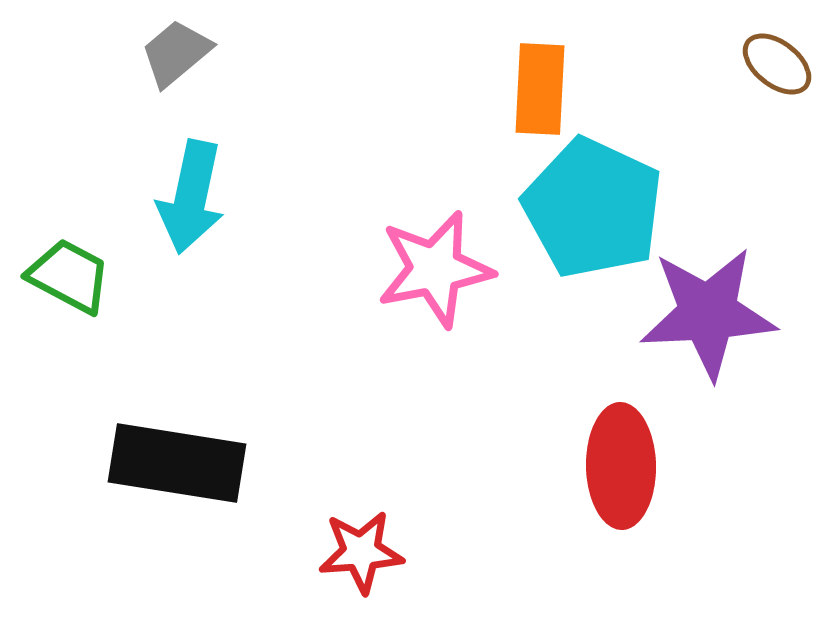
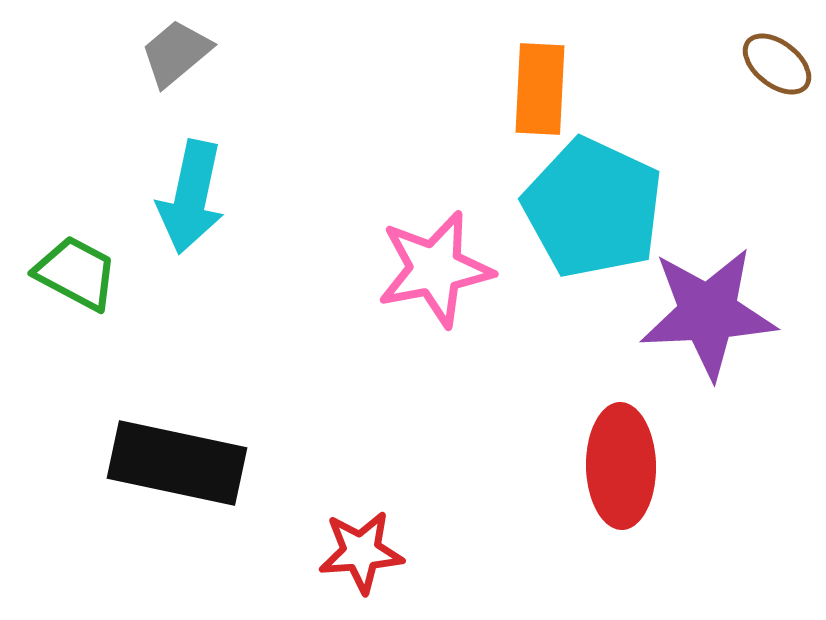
green trapezoid: moved 7 px right, 3 px up
black rectangle: rotated 3 degrees clockwise
